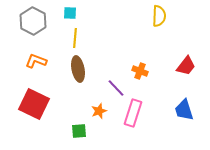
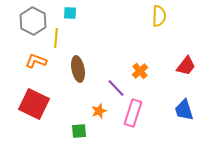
yellow line: moved 19 px left
orange cross: rotated 28 degrees clockwise
